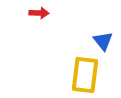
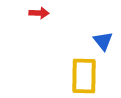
yellow rectangle: moved 1 px left, 1 px down; rotated 6 degrees counterclockwise
